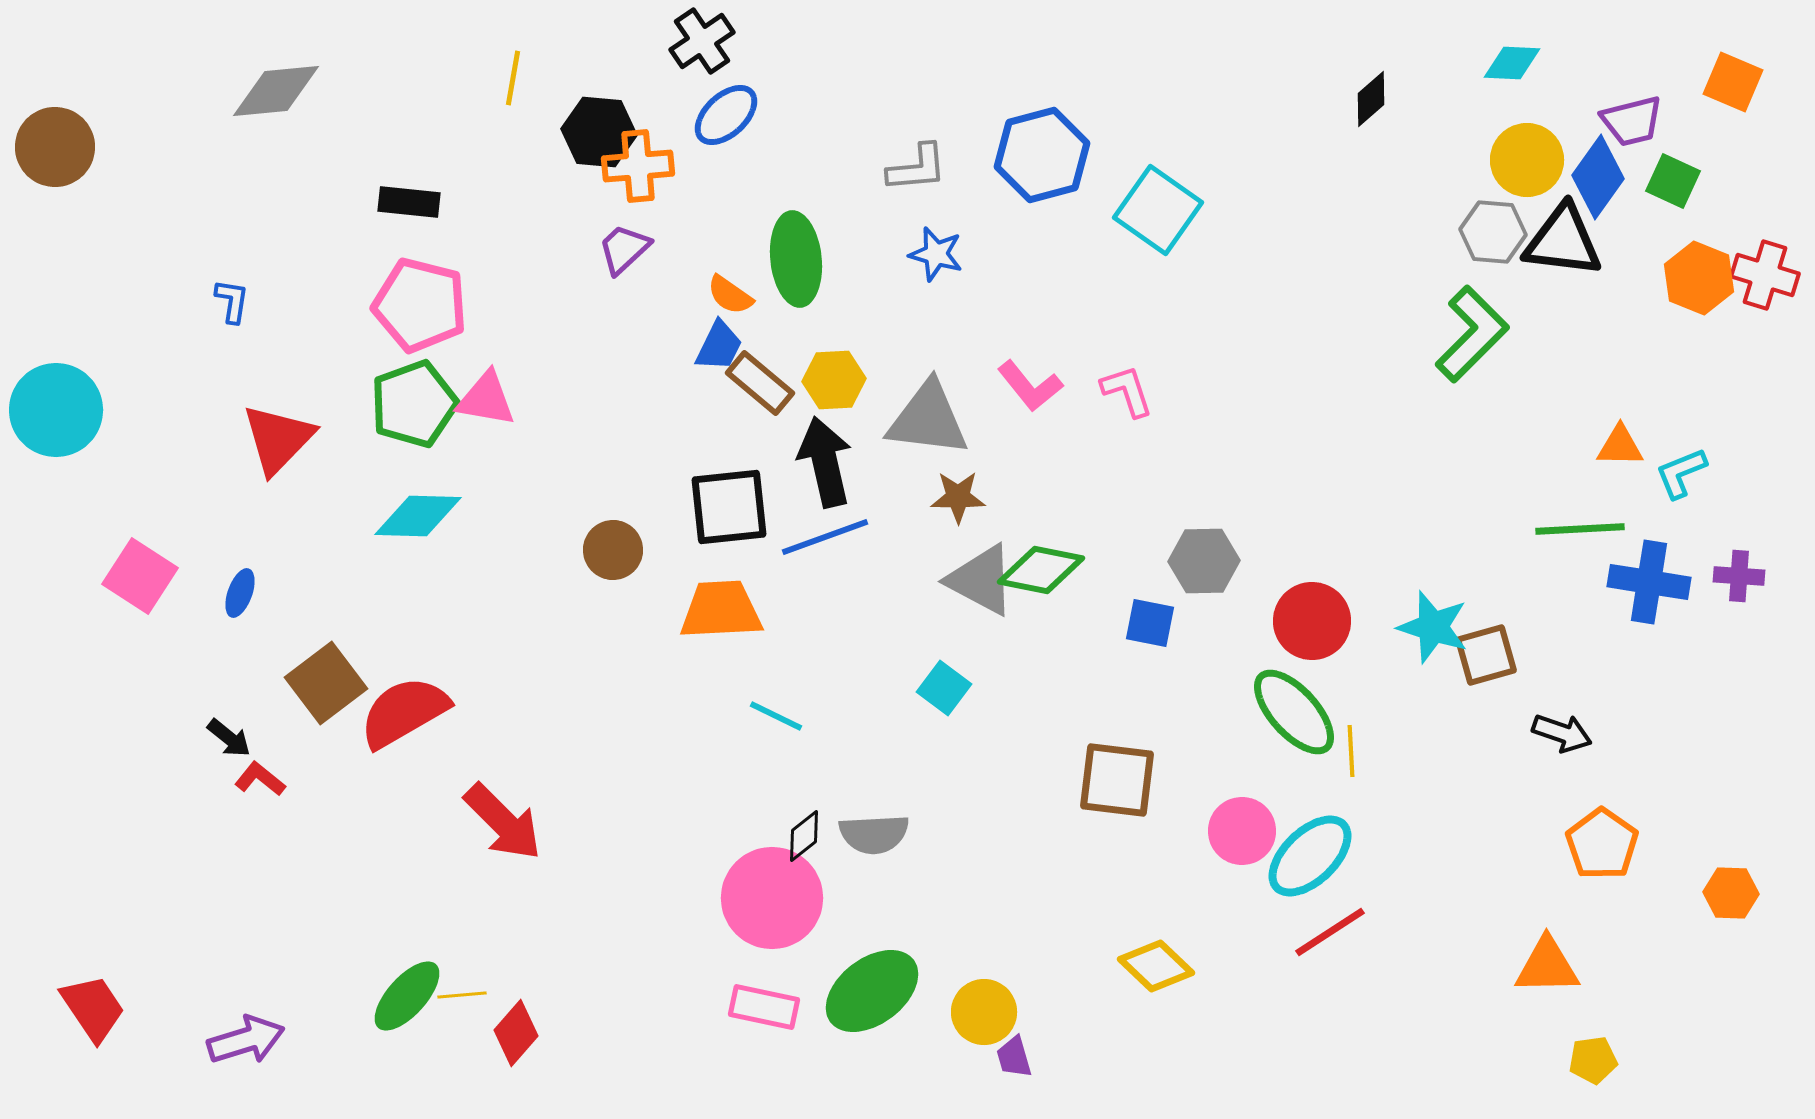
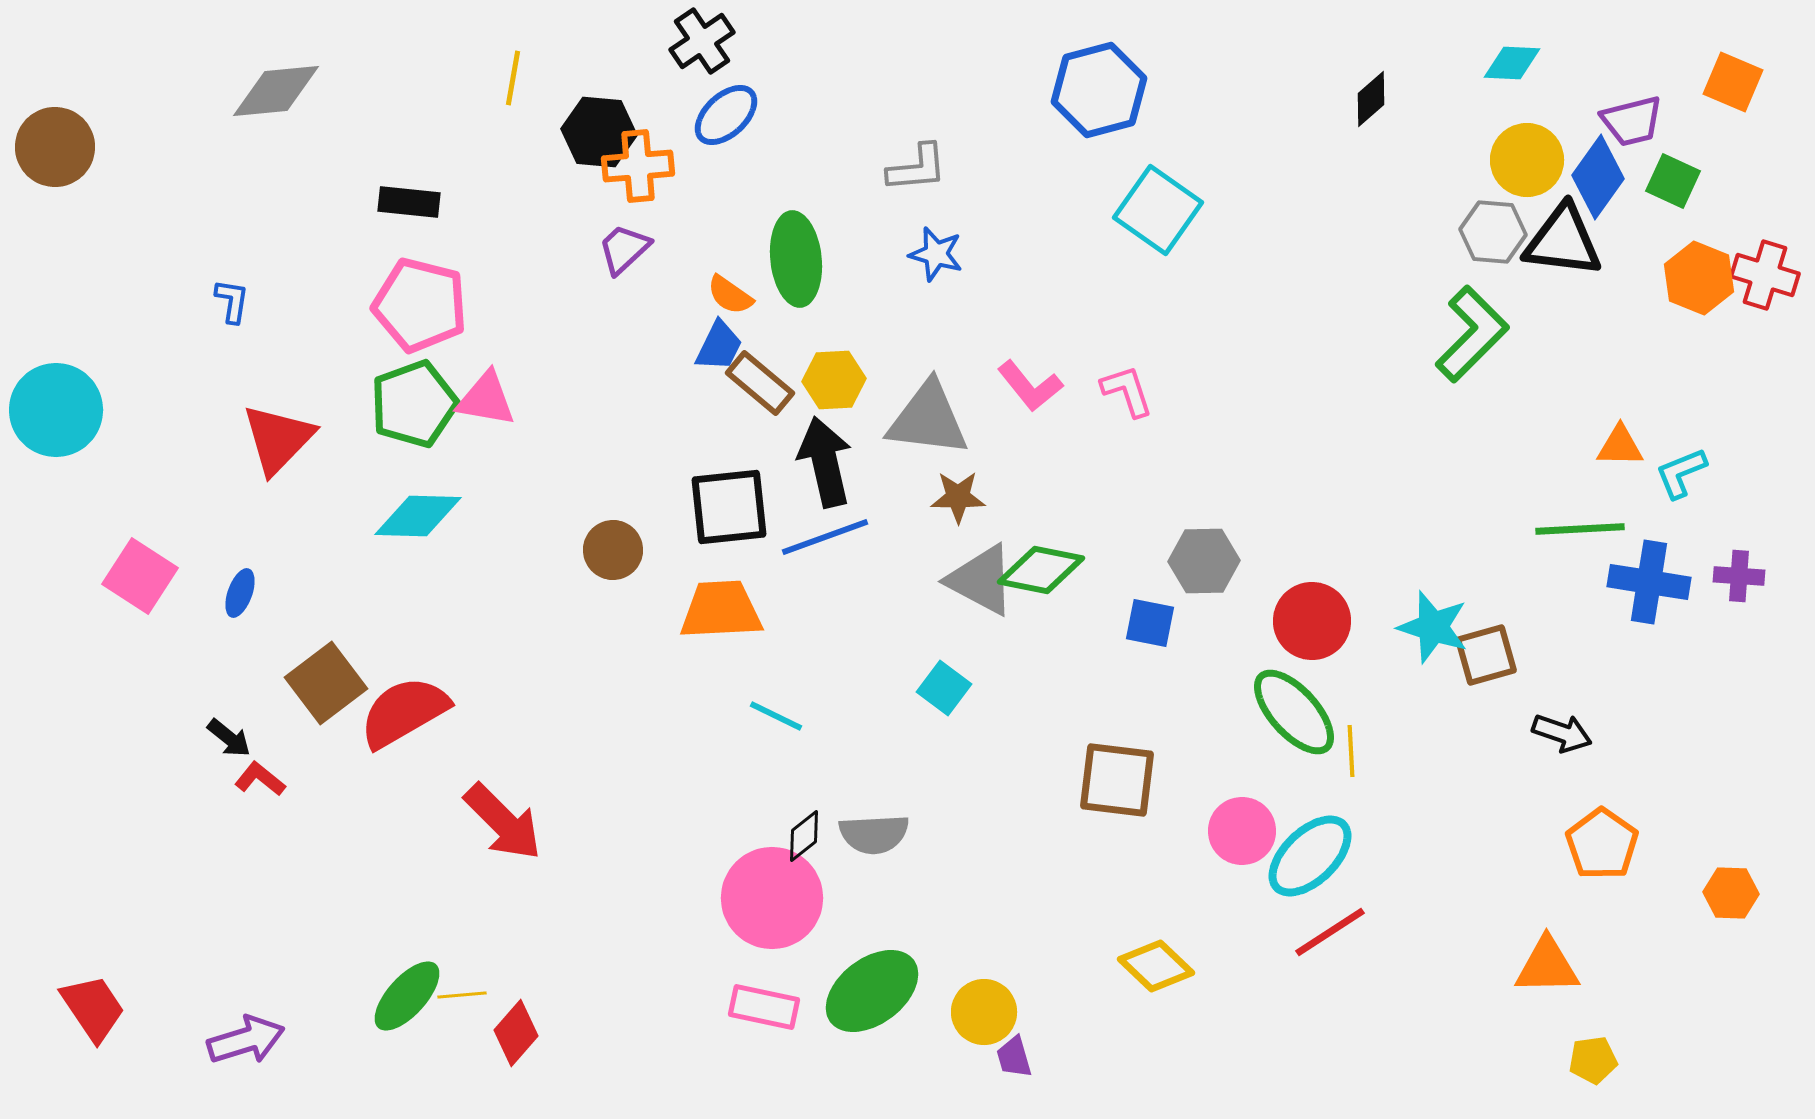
blue hexagon at (1042, 155): moved 57 px right, 65 px up
